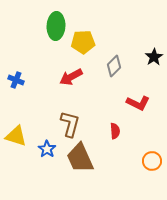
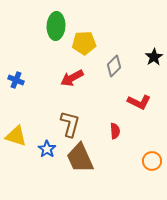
yellow pentagon: moved 1 px right, 1 px down
red arrow: moved 1 px right, 1 px down
red L-shape: moved 1 px right, 1 px up
